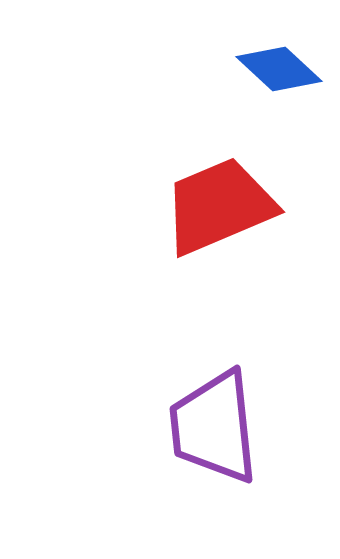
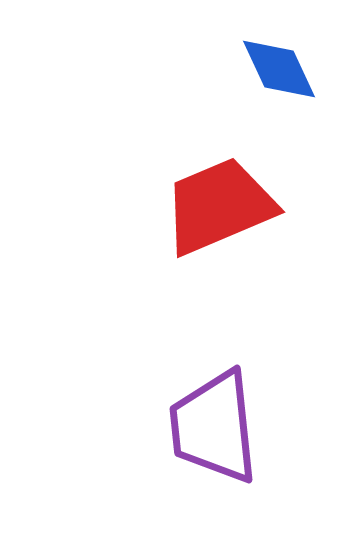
blue diamond: rotated 22 degrees clockwise
